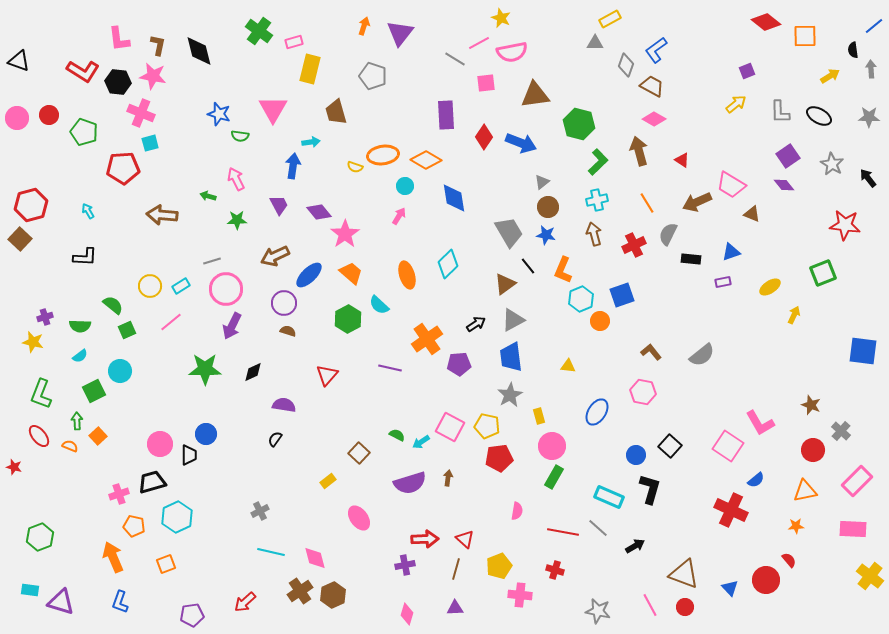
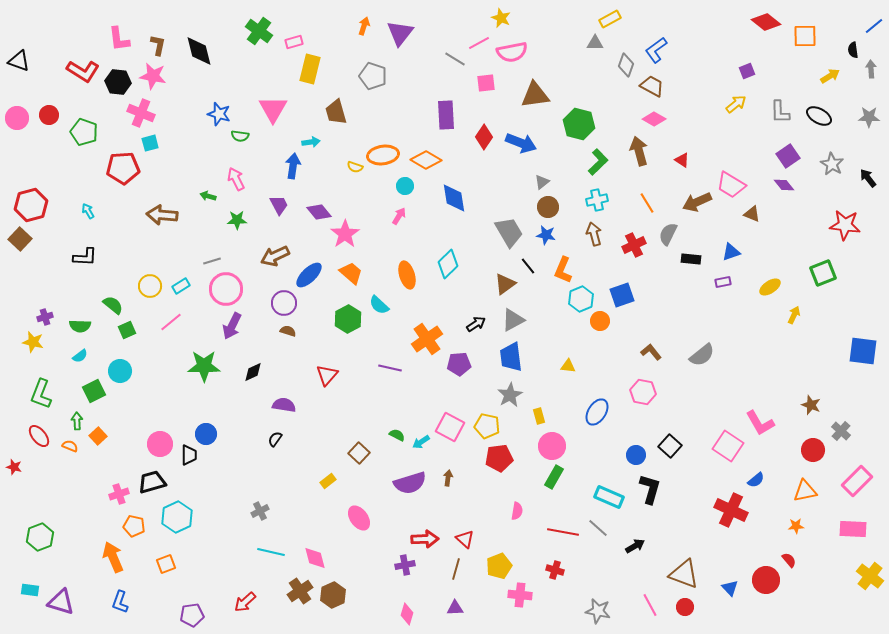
green star at (205, 369): moved 1 px left, 3 px up
